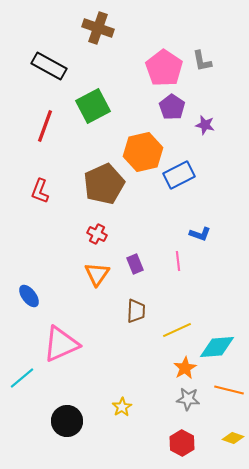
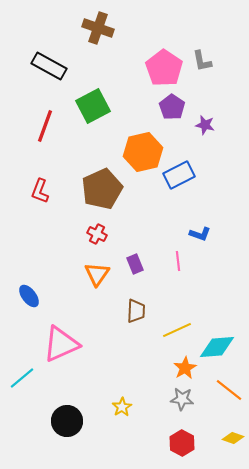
brown pentagon: moved 2 px left, 5 px down
orange line: rotated 24 degrees clockwise
gray star: moved 6 px left
